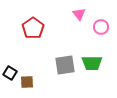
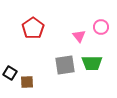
pink triangle: moved 22 px down
